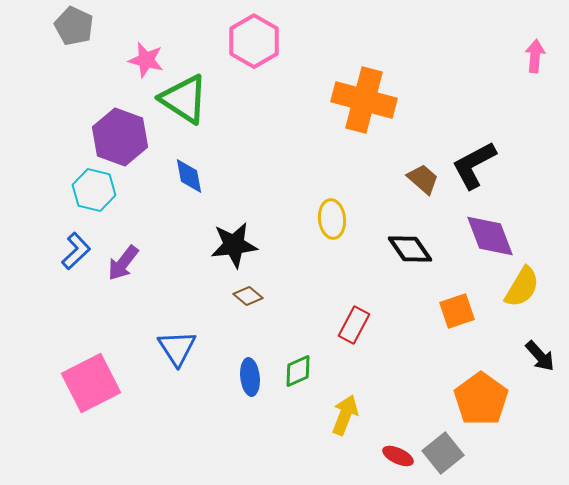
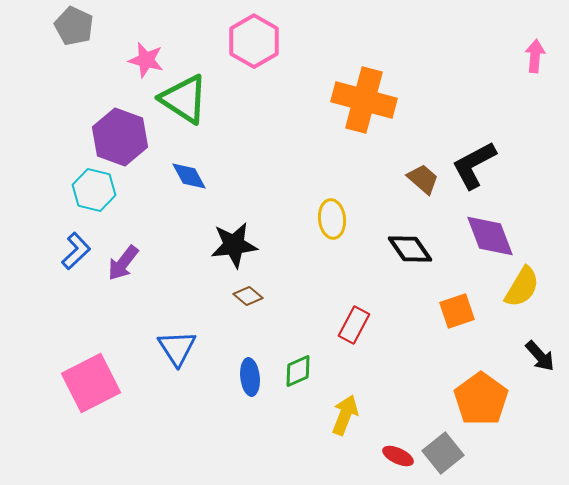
blue diamond: rotated 18 degrees counterclockwise
